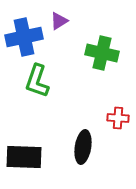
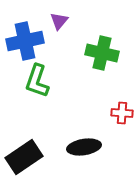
purple triangle: rotated 18 degrees counterclockwise
blue cross: moved 1 px right, 4 px down
red cross: moved 4 px right, 5 px up
black ellipse: moved 1 px right; rotated 72 degrees clockwise
black rectangle: rotated 36 degrees counterclockwise
